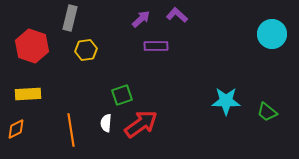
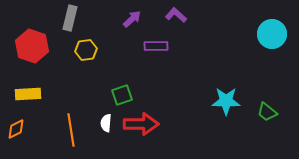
purple L-shape: moved 1 px left
purple arrow: moved 9 px left
red arrow: rotated 36 degrees clockwise
